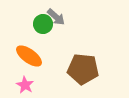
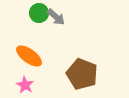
green circle: moved 4 px left, 11 px up
brown pentagon: moved 1 px left, 5 px down; rotated 16 degrees clockwise
